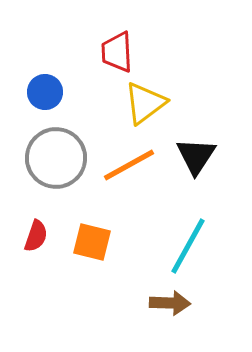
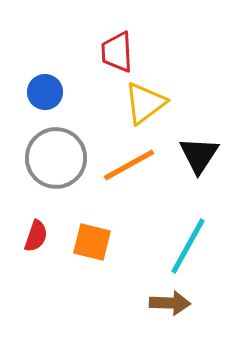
black triangle: moved 3 px right, 1 px up
